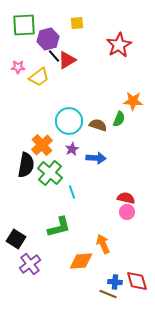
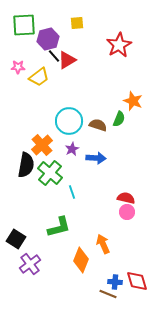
orange star: rotated 18 degrees clockwise
orange diamond: moved 1 px up; rotated 65 degrees counterclockwise
